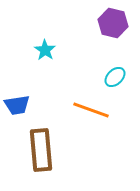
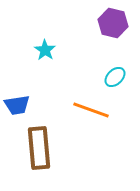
brown rectangle: moved 2 px left, 2 px up
